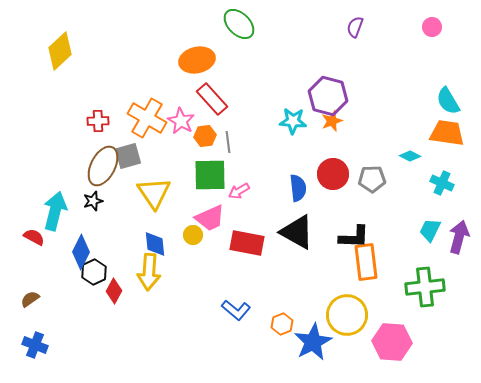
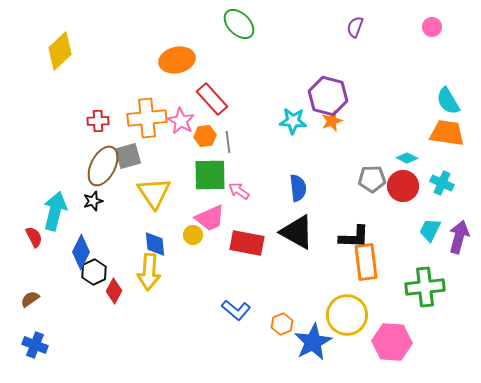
orange ellipse at (197, 60): moved 20 px left
orange cross at (147, 118): rotated 36 degrees counterclockwise
cyan diamond at (410, 156): moved 3 px left, 2 px down
red circle at (333, 174): moved 70 px right, 12 px down
pink arrow at (239, 191): rotated 65 degrees clockwise
red semicircle at (34, 237): rotated 35 degrees clockwise
